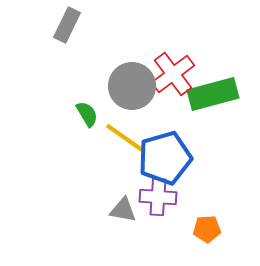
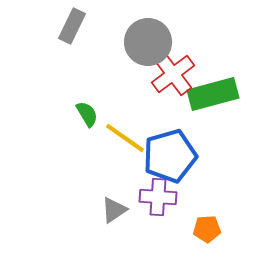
gray rectangle: moved 5 px right, 1 px down
gray circle: moved 16 px right, 44 px up
blue pentagon: moved 5 px right, 2 px up
gray triangle: moved 9 px left; rotated 44 degrees counterclockwise
